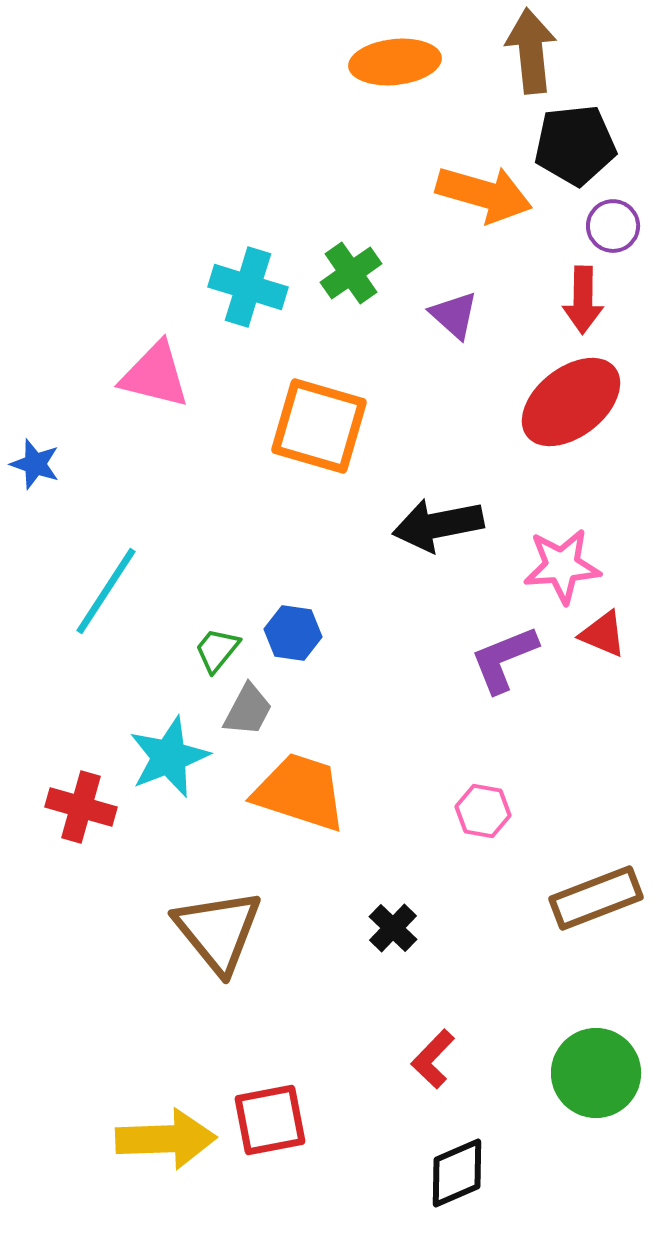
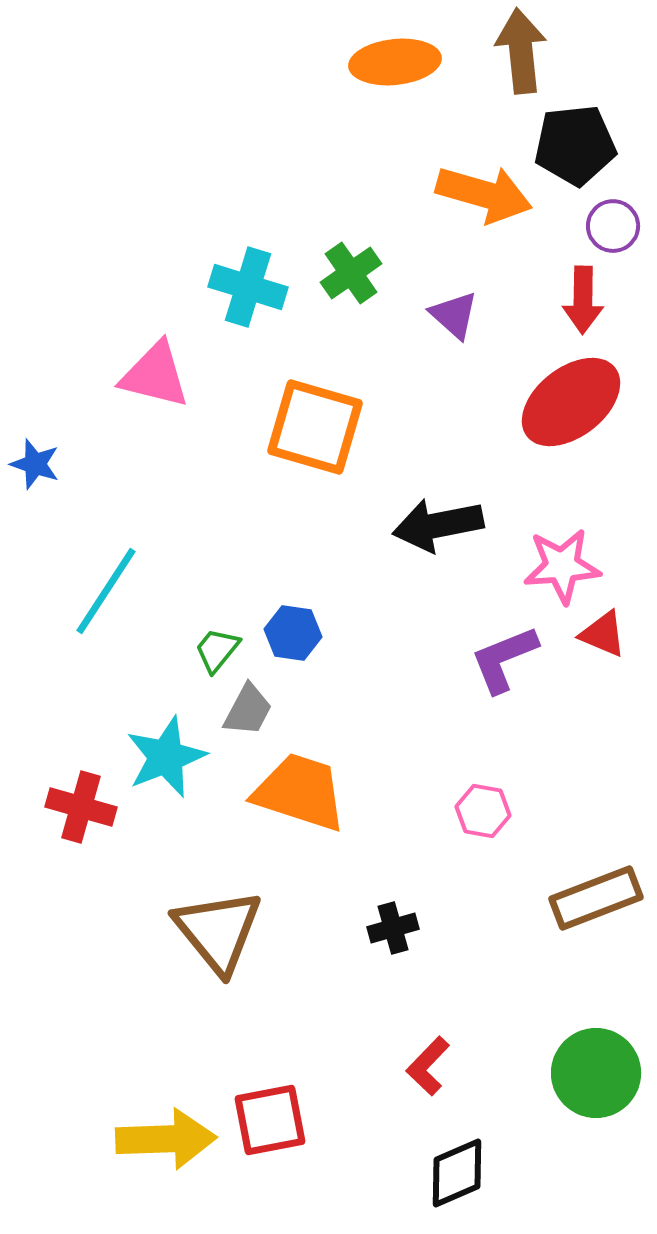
brown arrow: moved 10 px left
orange square: moved 4 px left, 1 px down
cyan star: moved 3 px left
black cross: rotated 30 degrees clockwise
red L-shape: moved 5 px left, 7 px down
